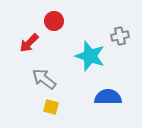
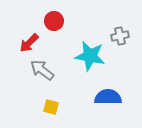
cyan star: rotated 8 degrees counterclockwise
gray arrow: moved 2 px left, 9 px up
